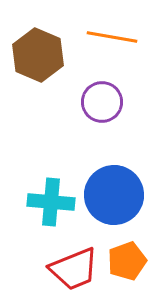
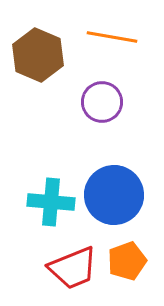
red trapezoid: moved 1 px left, 1 px up
